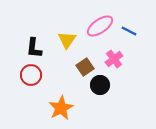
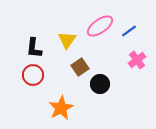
blue line: rotated 63 degrees counterclockwise
pink cross: moved 23 px right, 1 px down
brown square: moved 5 px left
red circle: moved 2 px right
black circle: moved 1 px up
